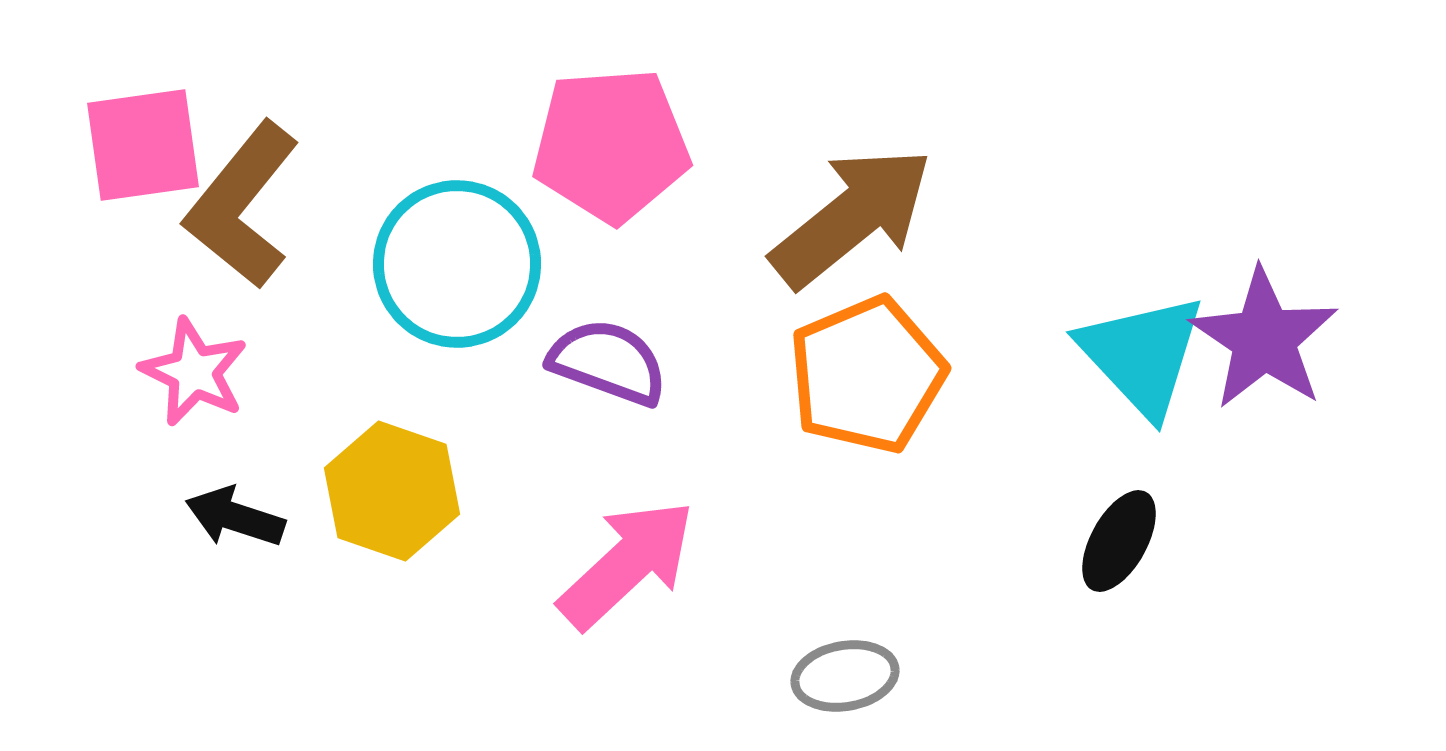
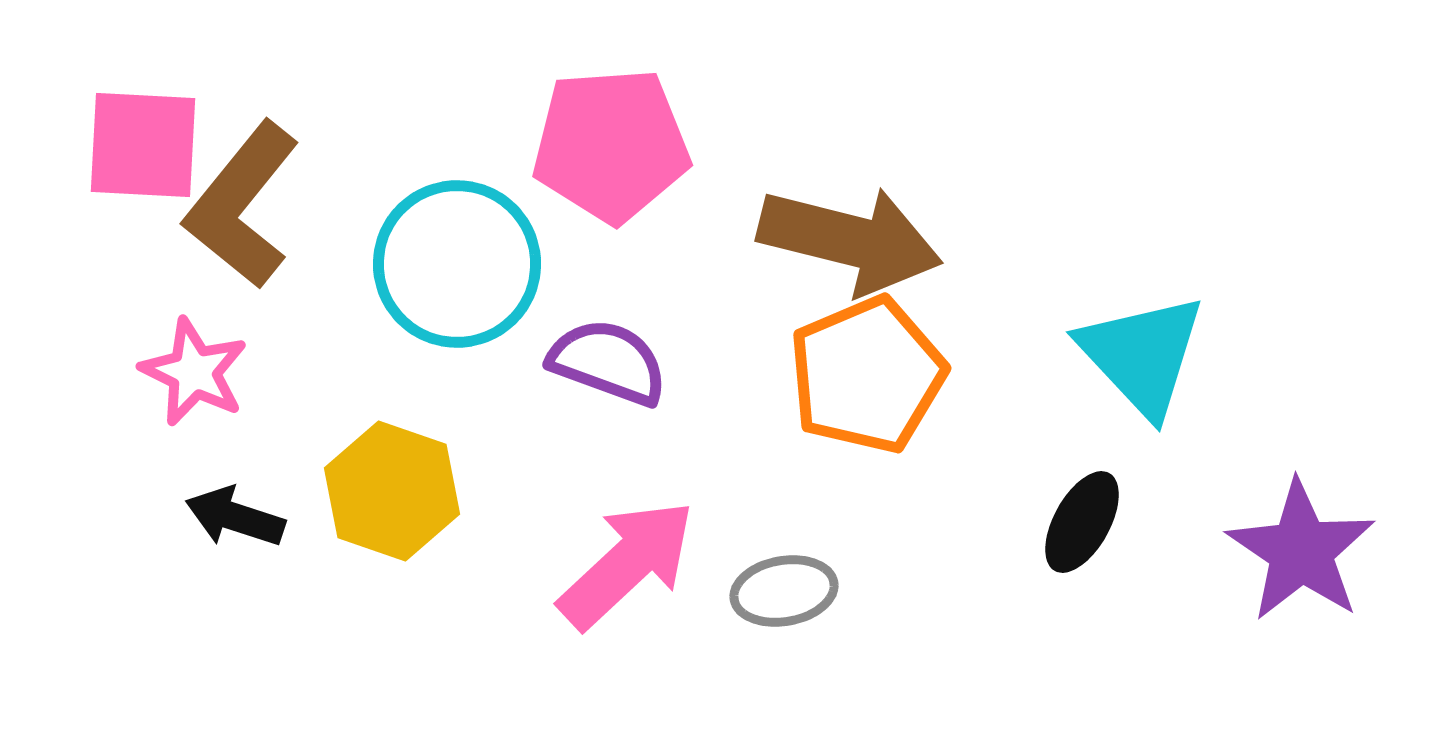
pink square: rotated 11 degrees clockwise
brown arrow: moved 2 px left, 23 px down; rotated 53 degrees clockwise
purple star: moved 37 px right, 212 px down
black ellipse: moved 37 px left, 19 px up
gray ellipse: moved 61 px left, 85 px up
